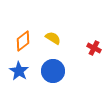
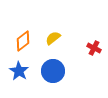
yellow semicircle: rotated 70 degrees counterclockwise
